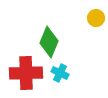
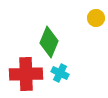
red cross: moved 1 px down
